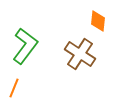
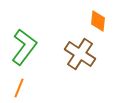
green L-shape: moved 1 px left, 1 px down
orange line: moved 5 px right
